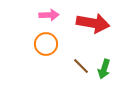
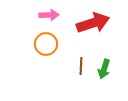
red arrow: rotated 28 degrees counterclockwise
brown line: rotated 48 degrees clockwise
